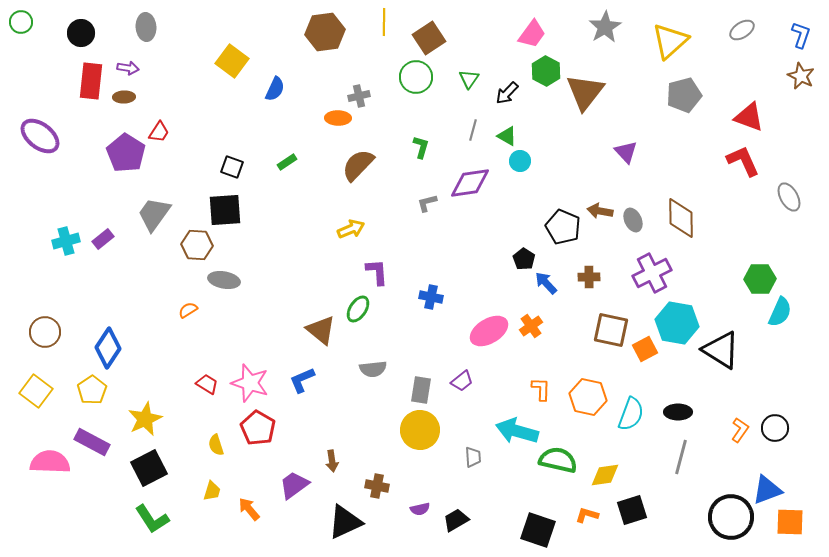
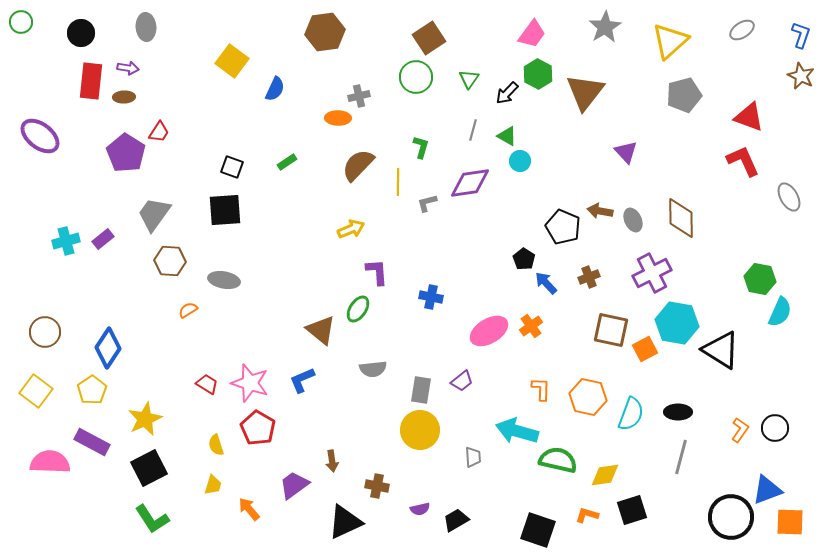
yellow line at (384, 22): moved 14 px right, 160 px down
green hexagon at (546, 71): moved 8 px left, 3 px down
brown hexagon at (197, 245): moved 27 px left, 16 px down
brown cross at (589, 277): rotated 20 degrees counterclockwise
green hexagon at (760, 279): rotated 12 degrees clockwise
yellow trapezoid at (212, 491): moved 1 px right, 6 px up
